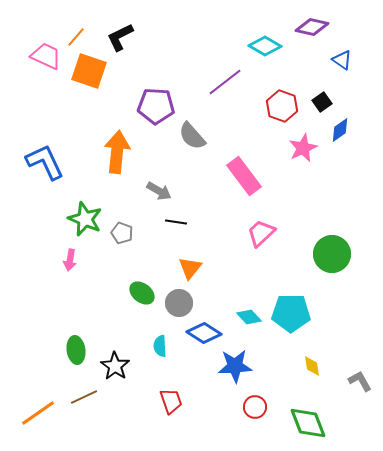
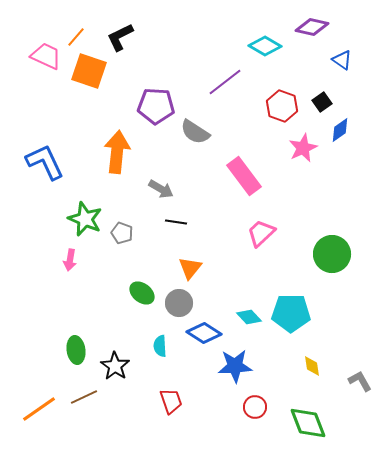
gray semicircle at (192, 136): moved 3 px right, 4 px up; rotated 16 degrees counterclockwise
gray arrow at (159, 191): moved 2 px right, 2 px up
orange line at (38, 413): moved 1 px right, 4 px up
